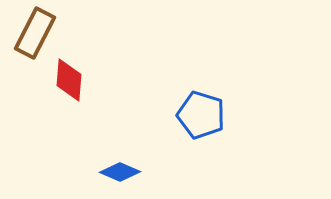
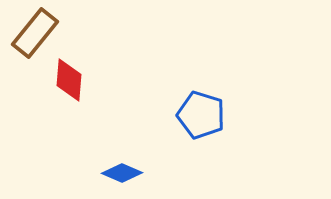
brown rectangle: rotated 12 degrees clockwise
blue diamond: moved 2 px right, 1 px down
